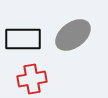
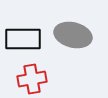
gray ellipse: rotated 51 degrees clockwise
